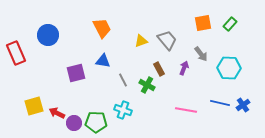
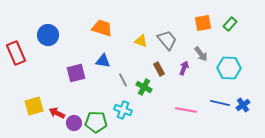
orange trapezoid: rotated 45 degrees counterclockwise
yellow triangle: rotated 40 degrees clockwise
green cross: moved 3 px left, 2 px down
